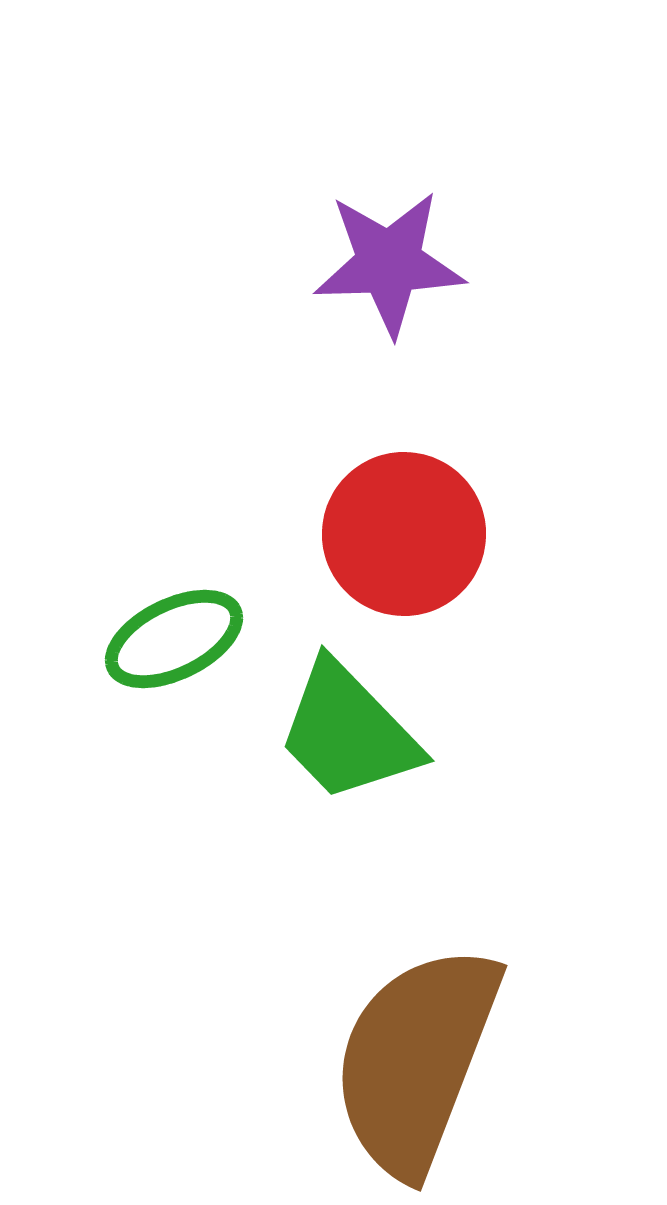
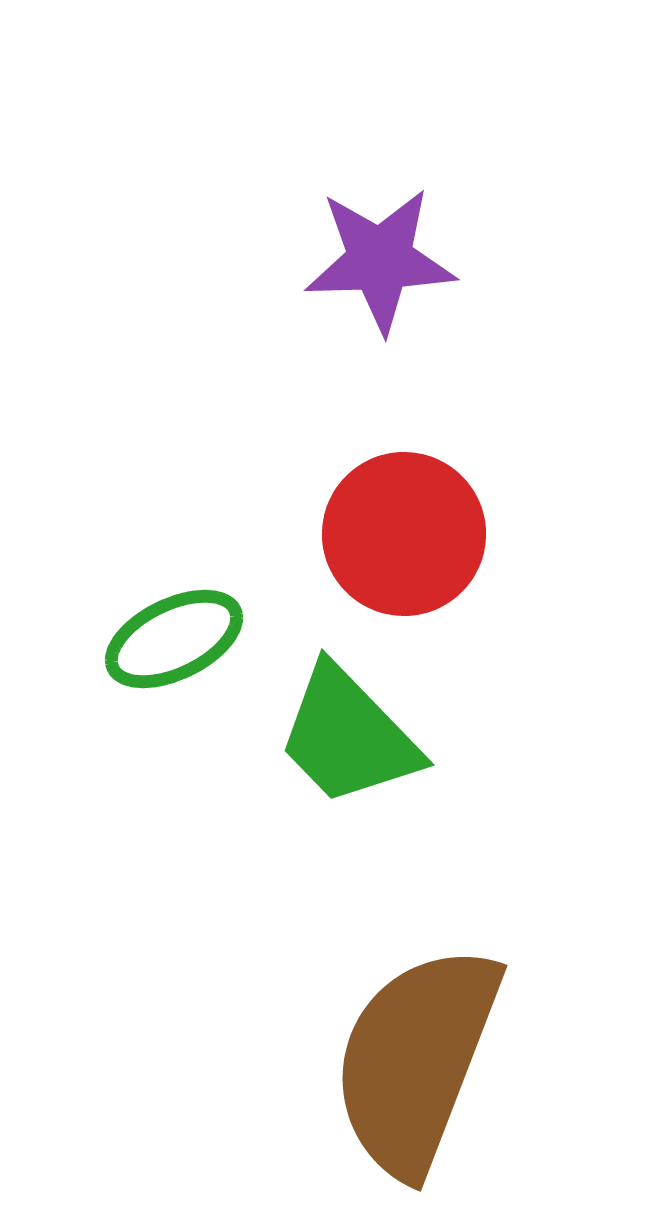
purple star: moved 9 px left, 3 px up
green trapezoid: moved 4 px down
